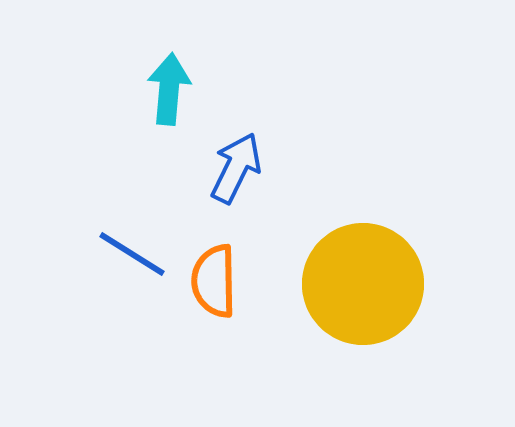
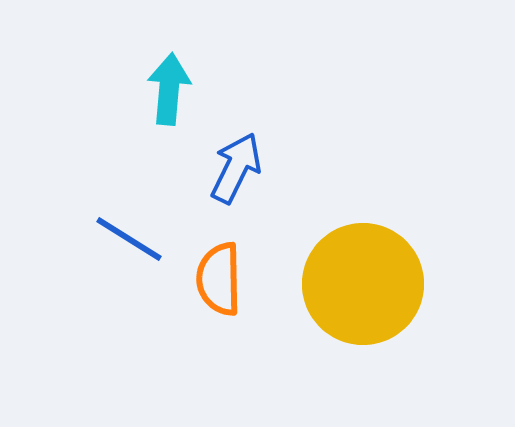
blue line: moved 3 px left, 15 px up
orange semicircle: moved 5 px right, 2 px up
